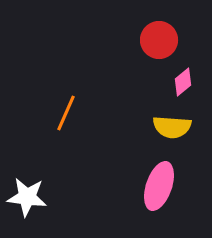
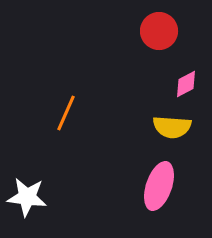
red circle: moved 9 px up
pink diamond: moved 3 px right, 2 px down; rotated 12 degrees clockwise
